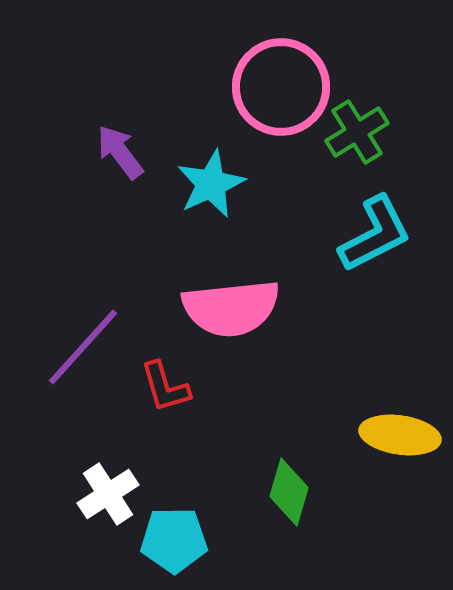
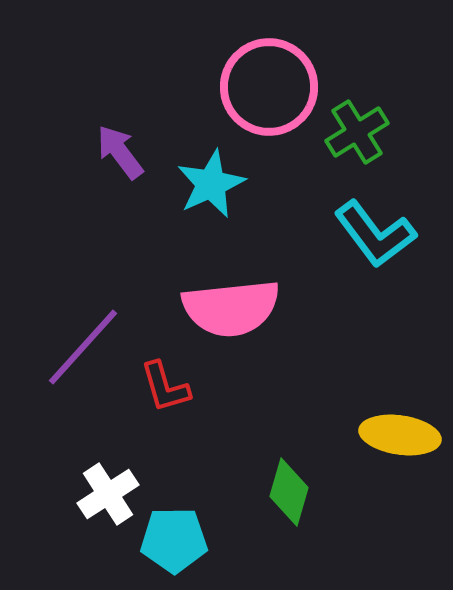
pink circle: moved 12 px left
cyan L-shape: rotated 80 degrees clockwise
